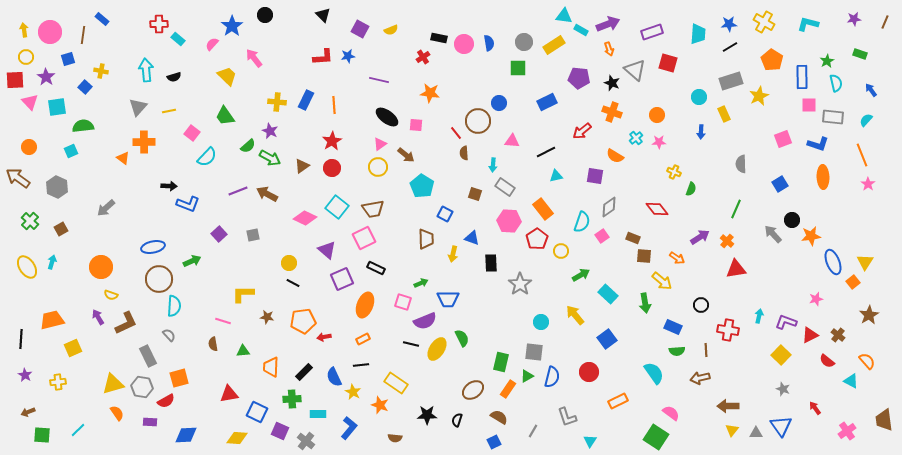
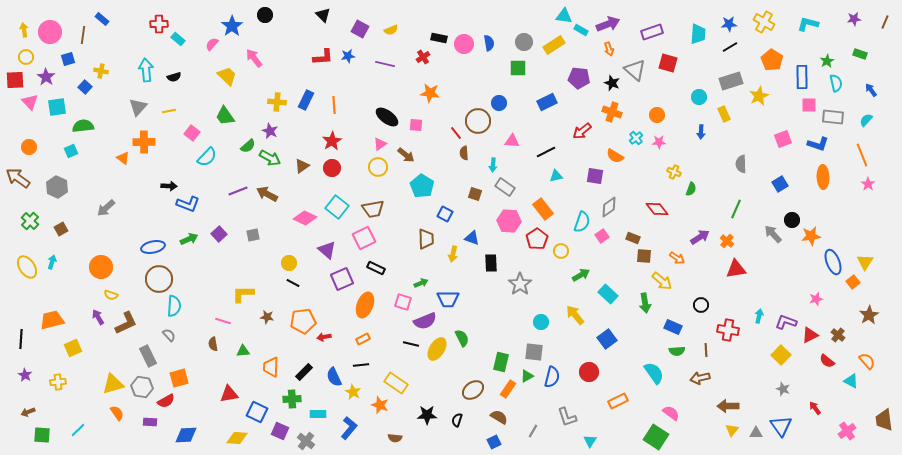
purple line at (379, 80): moved 6 px right, 16 px up
green arrow at (192, 261): moved 3 px left, 22 px up
